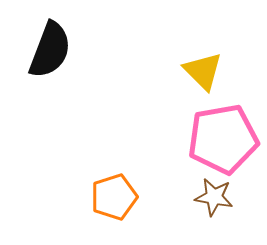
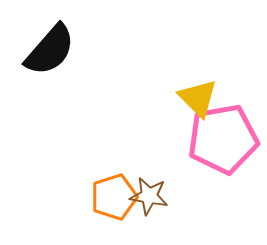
black semicircle: rotated 20 degrees clockwise
yellow triangle: moved 5 px left, 27 px down
brown star: moved 65 px left, 1 px up
